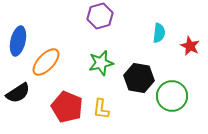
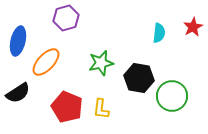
purple hexagon: moved 34 px left, 2 px down
red star: moved 3 px right, 19 px up; rotated 18 degrees clockwise
